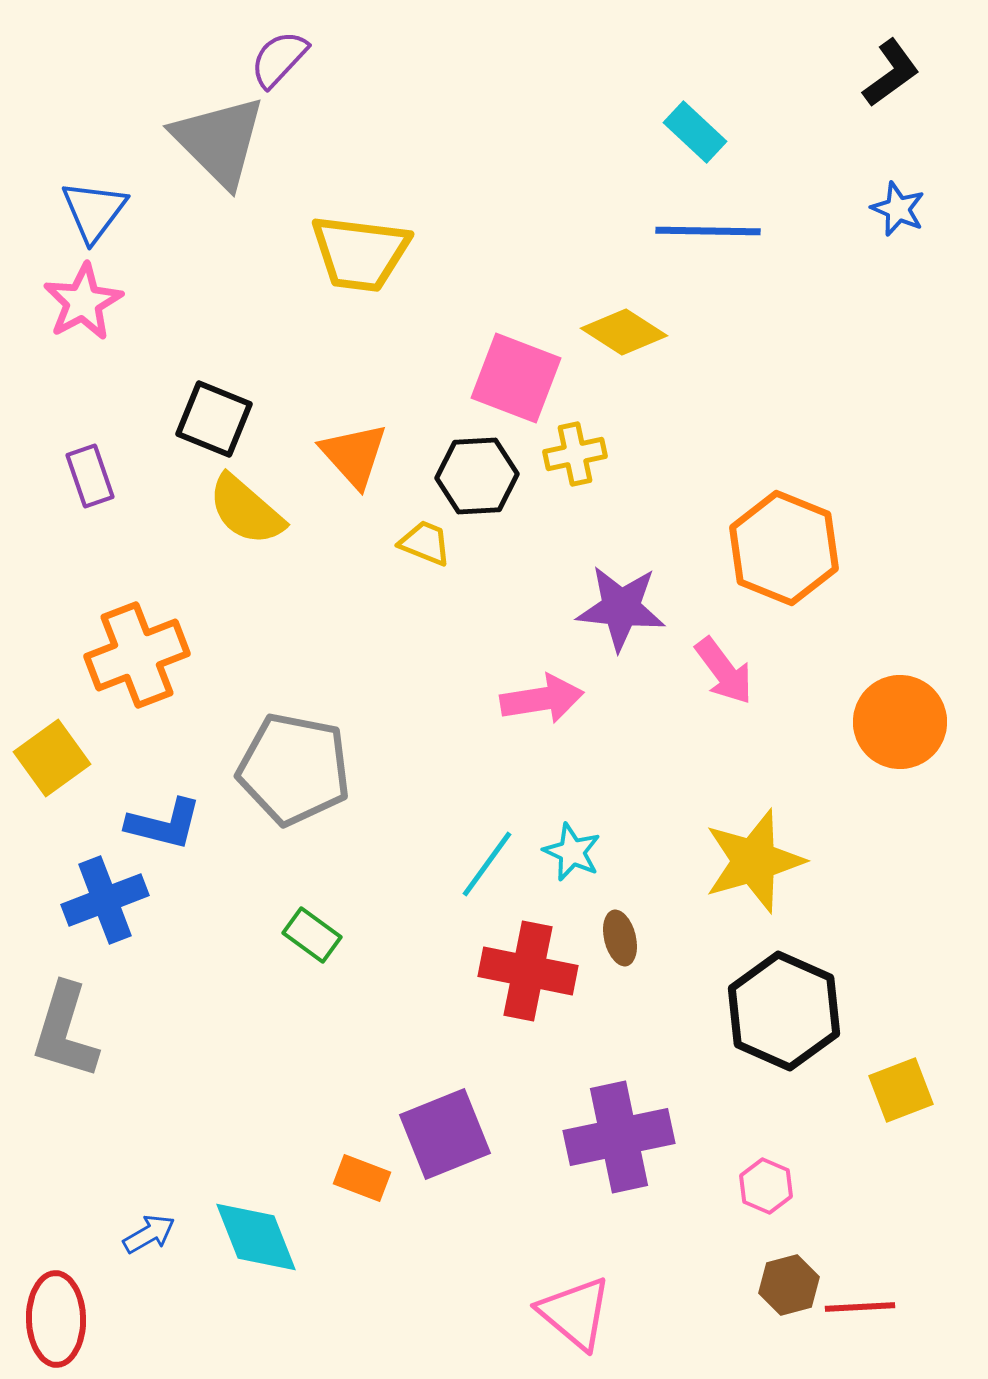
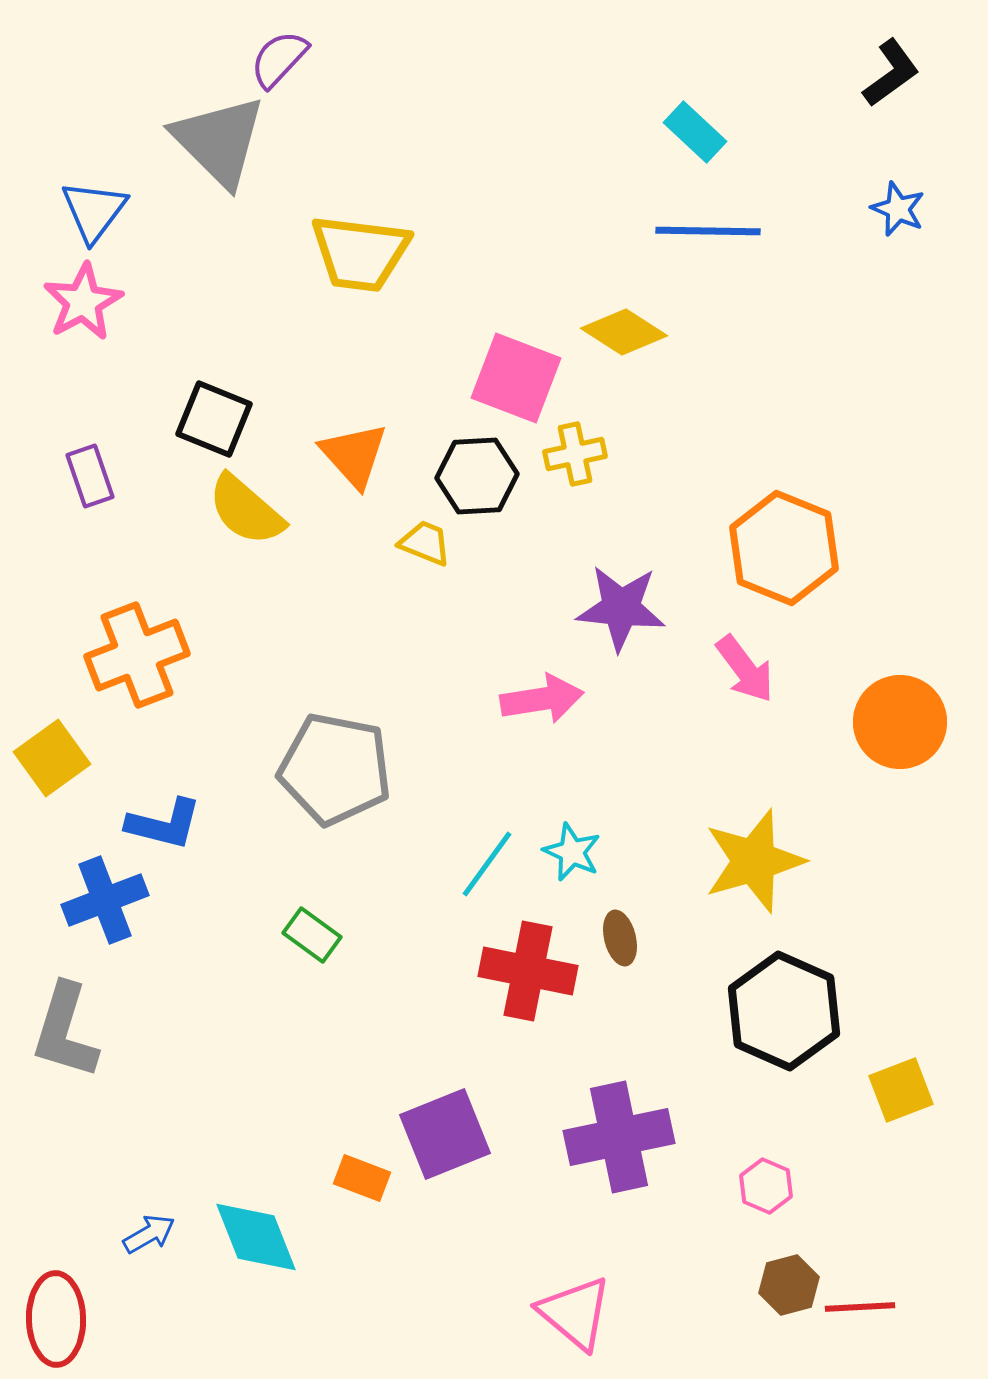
pink arrow at (724, 671): moved 21 px right, 2 px up
gray pentagon at (294, 769): moved 41 px right
